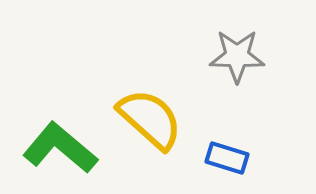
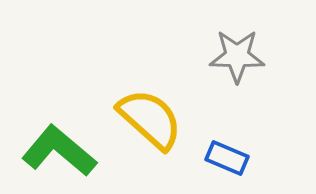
green L-shape: moved 1 px left, 3 px down
blue rectangle: rotated 6 degrees clockwise
